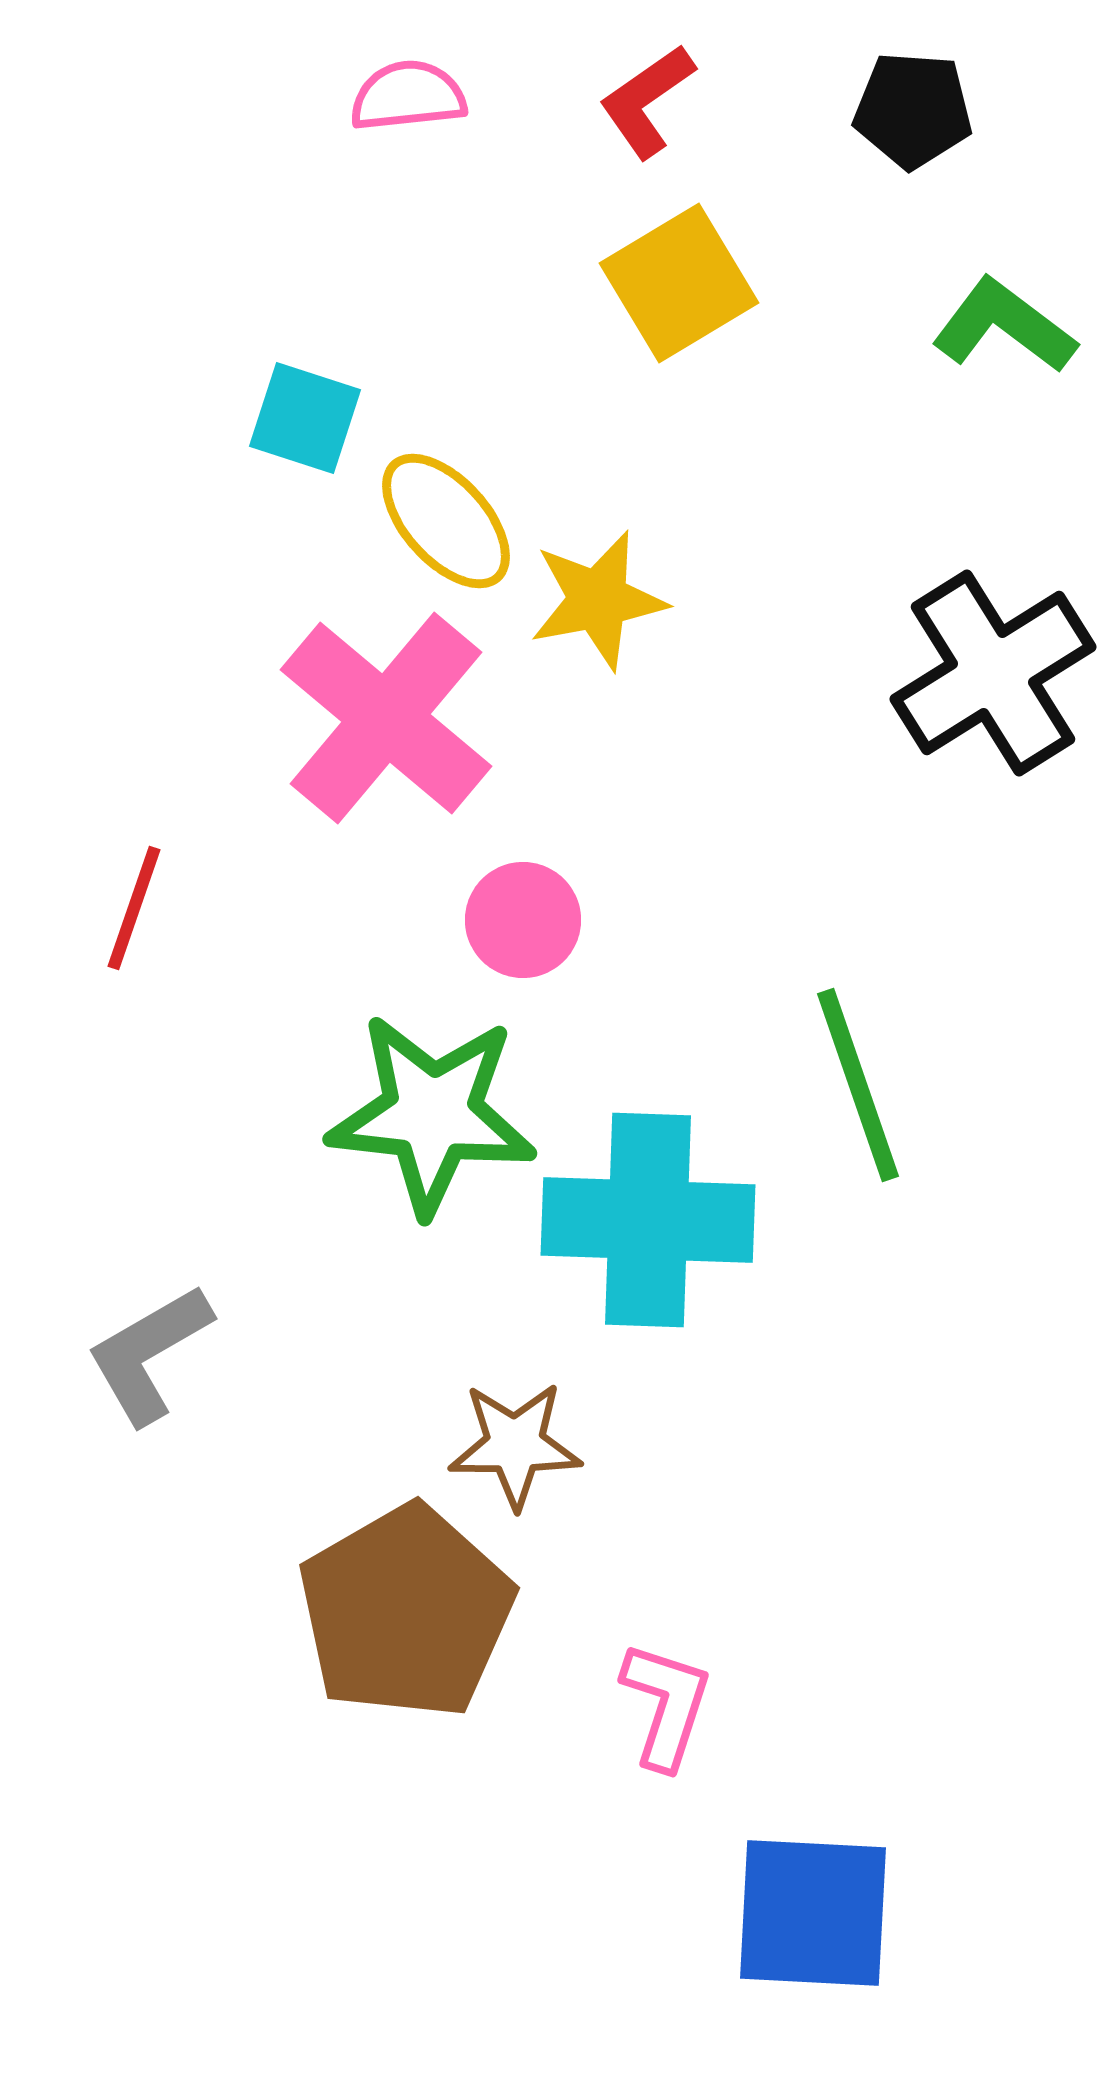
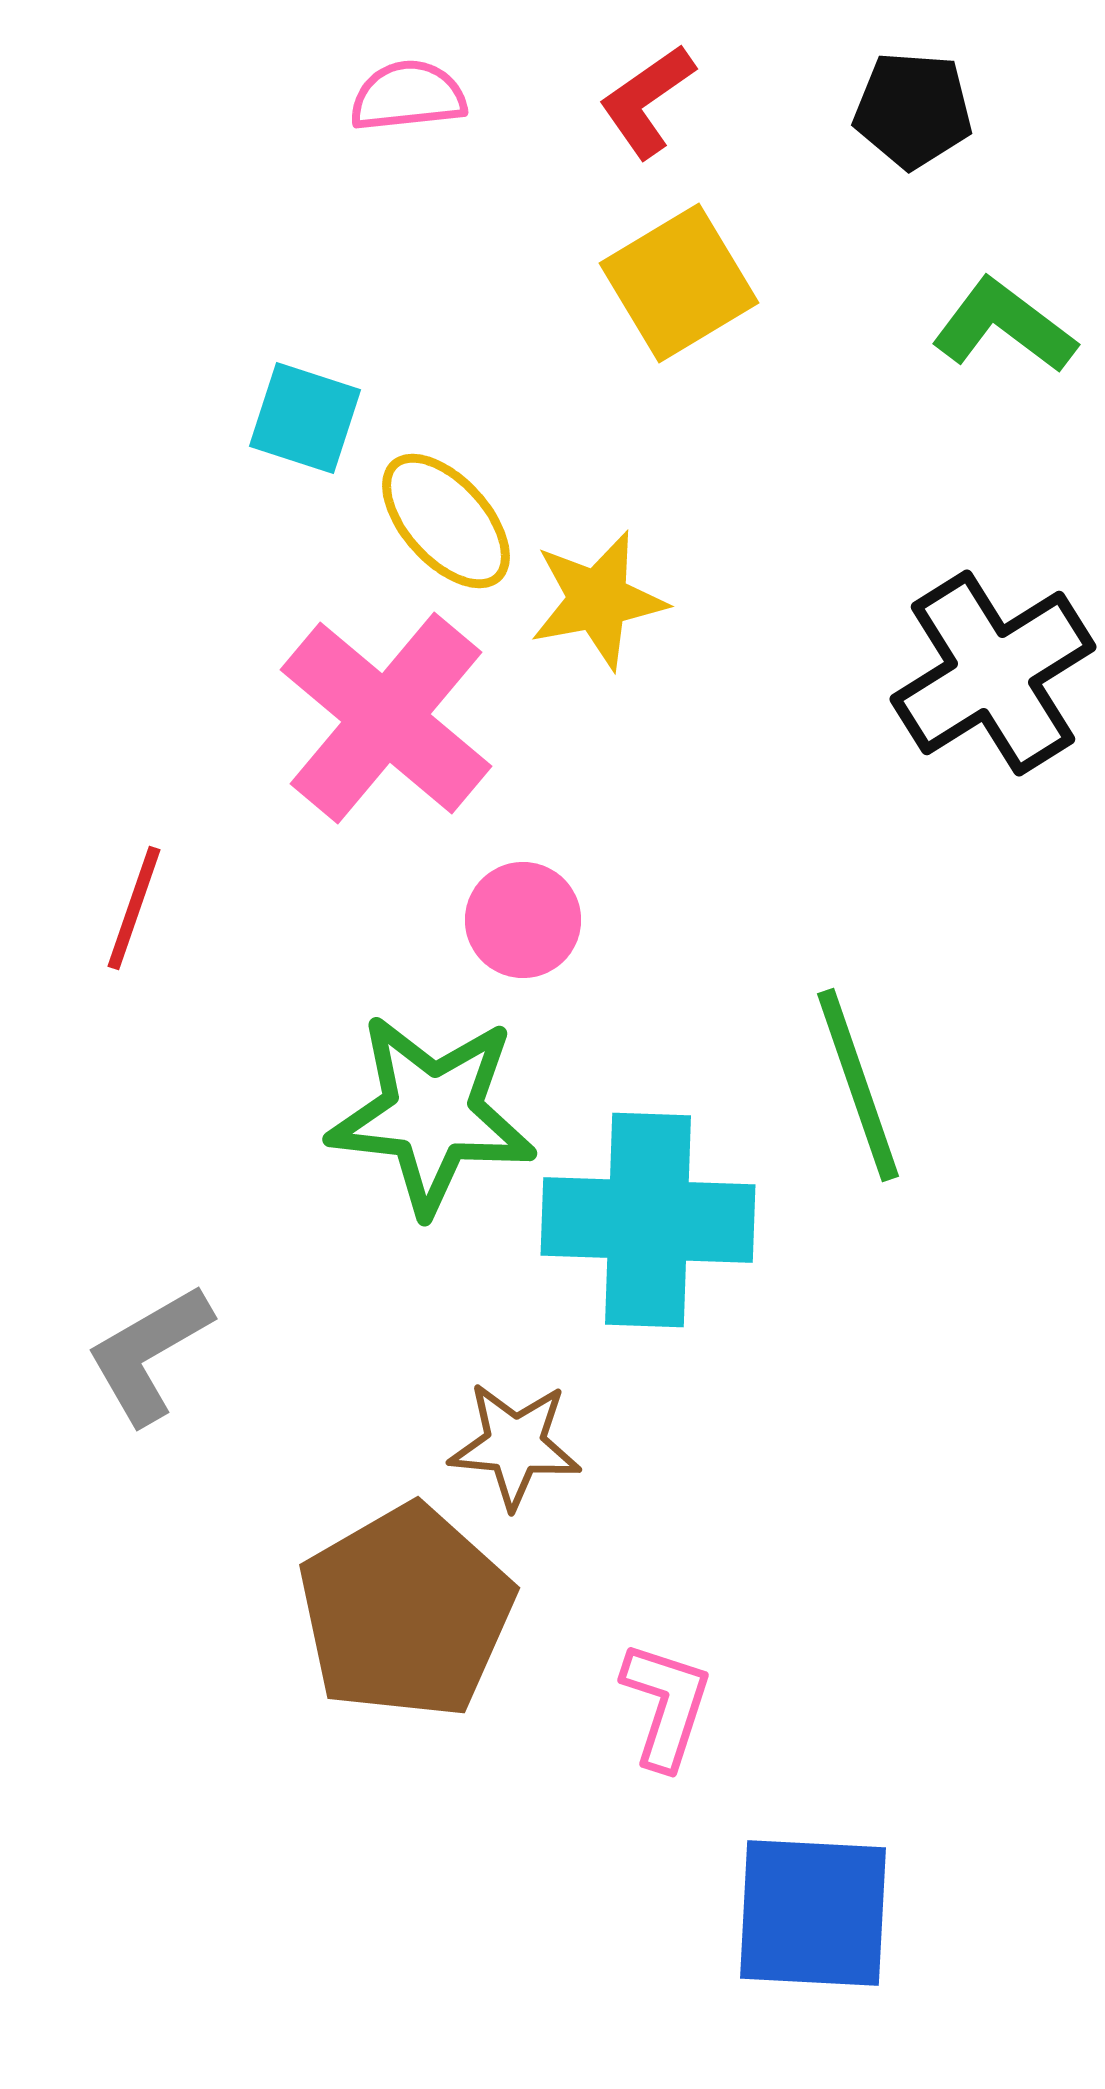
brown star: rotated 5 degrees clockwise
